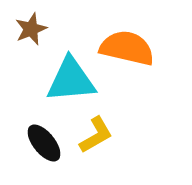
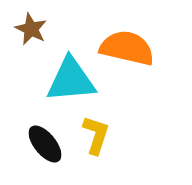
brown star: rotated 24 degrees counterclockwise
yellow L-shape: rotated 42 degrees counterclockwise
black ellipse: moved 1 px right, 1 px down
